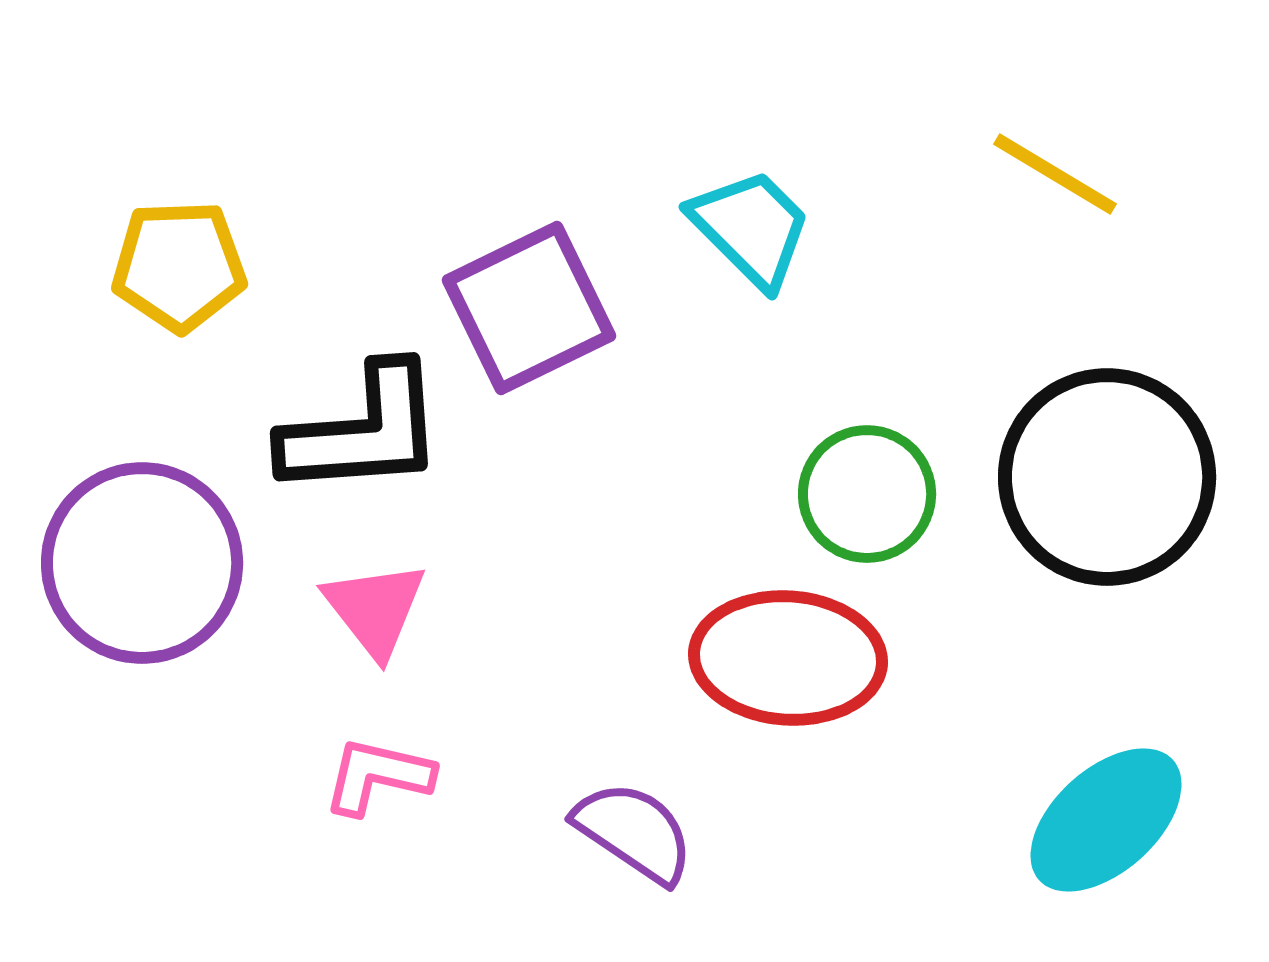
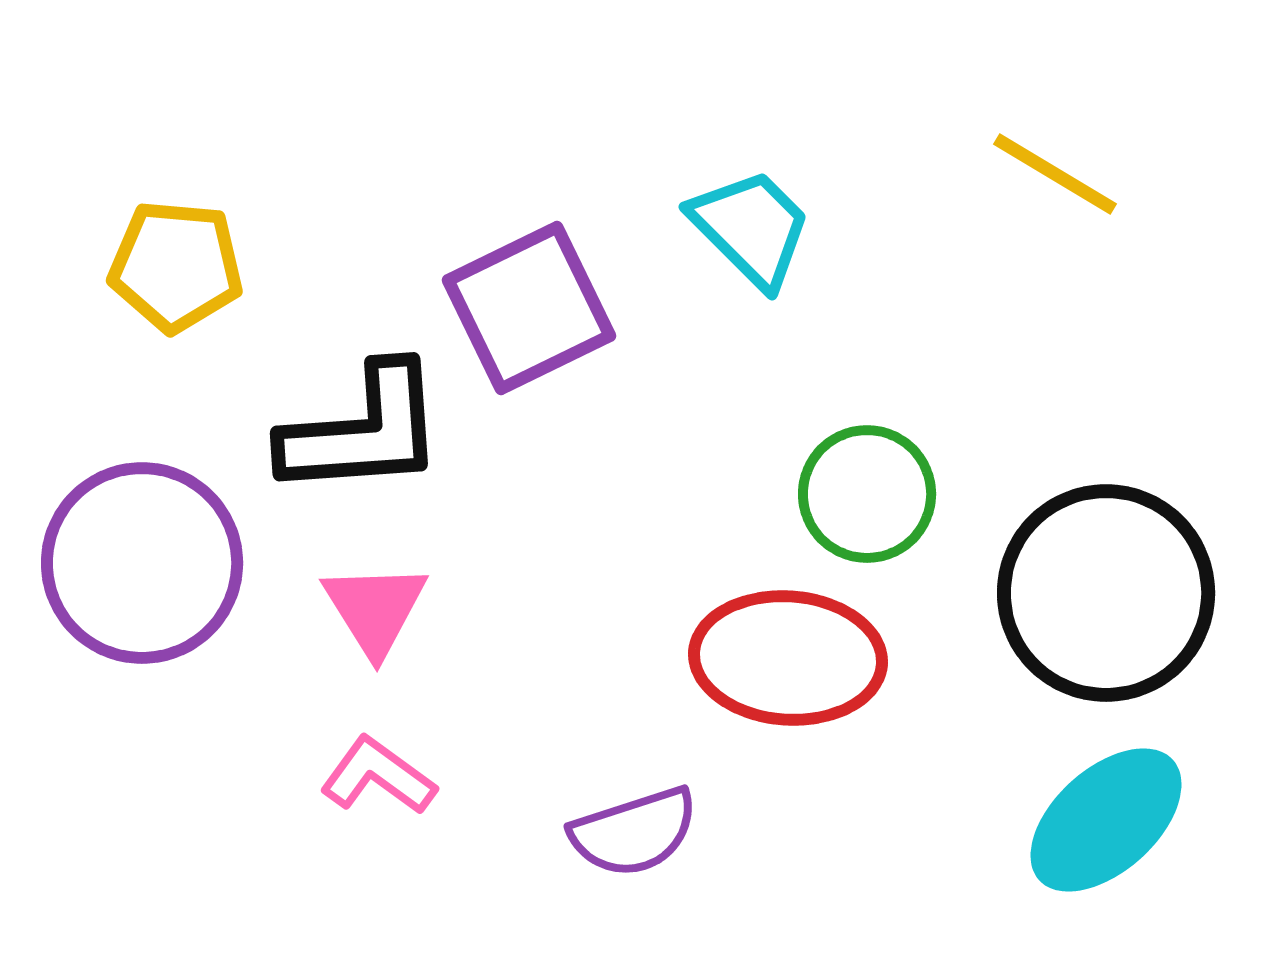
yellow pentagon: moved 3 px left; rotated 7 degrees clockwise
black circle: moved 1 px left, 116 px down
pink triangle: rotated 6 degrees clockwise
pink L-shape: rotated 23 degrees clockwise
purple semicircle: rotated 128 degrees clockwise
